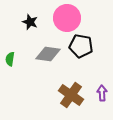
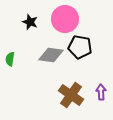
pink circle: moved 2 px left, 1 px down
black pentagon: moved 1 px left, 1 px down
gray diamond: moved 3 px right, 1 px down
purple arrow: moved 1 px left, 1 px up
